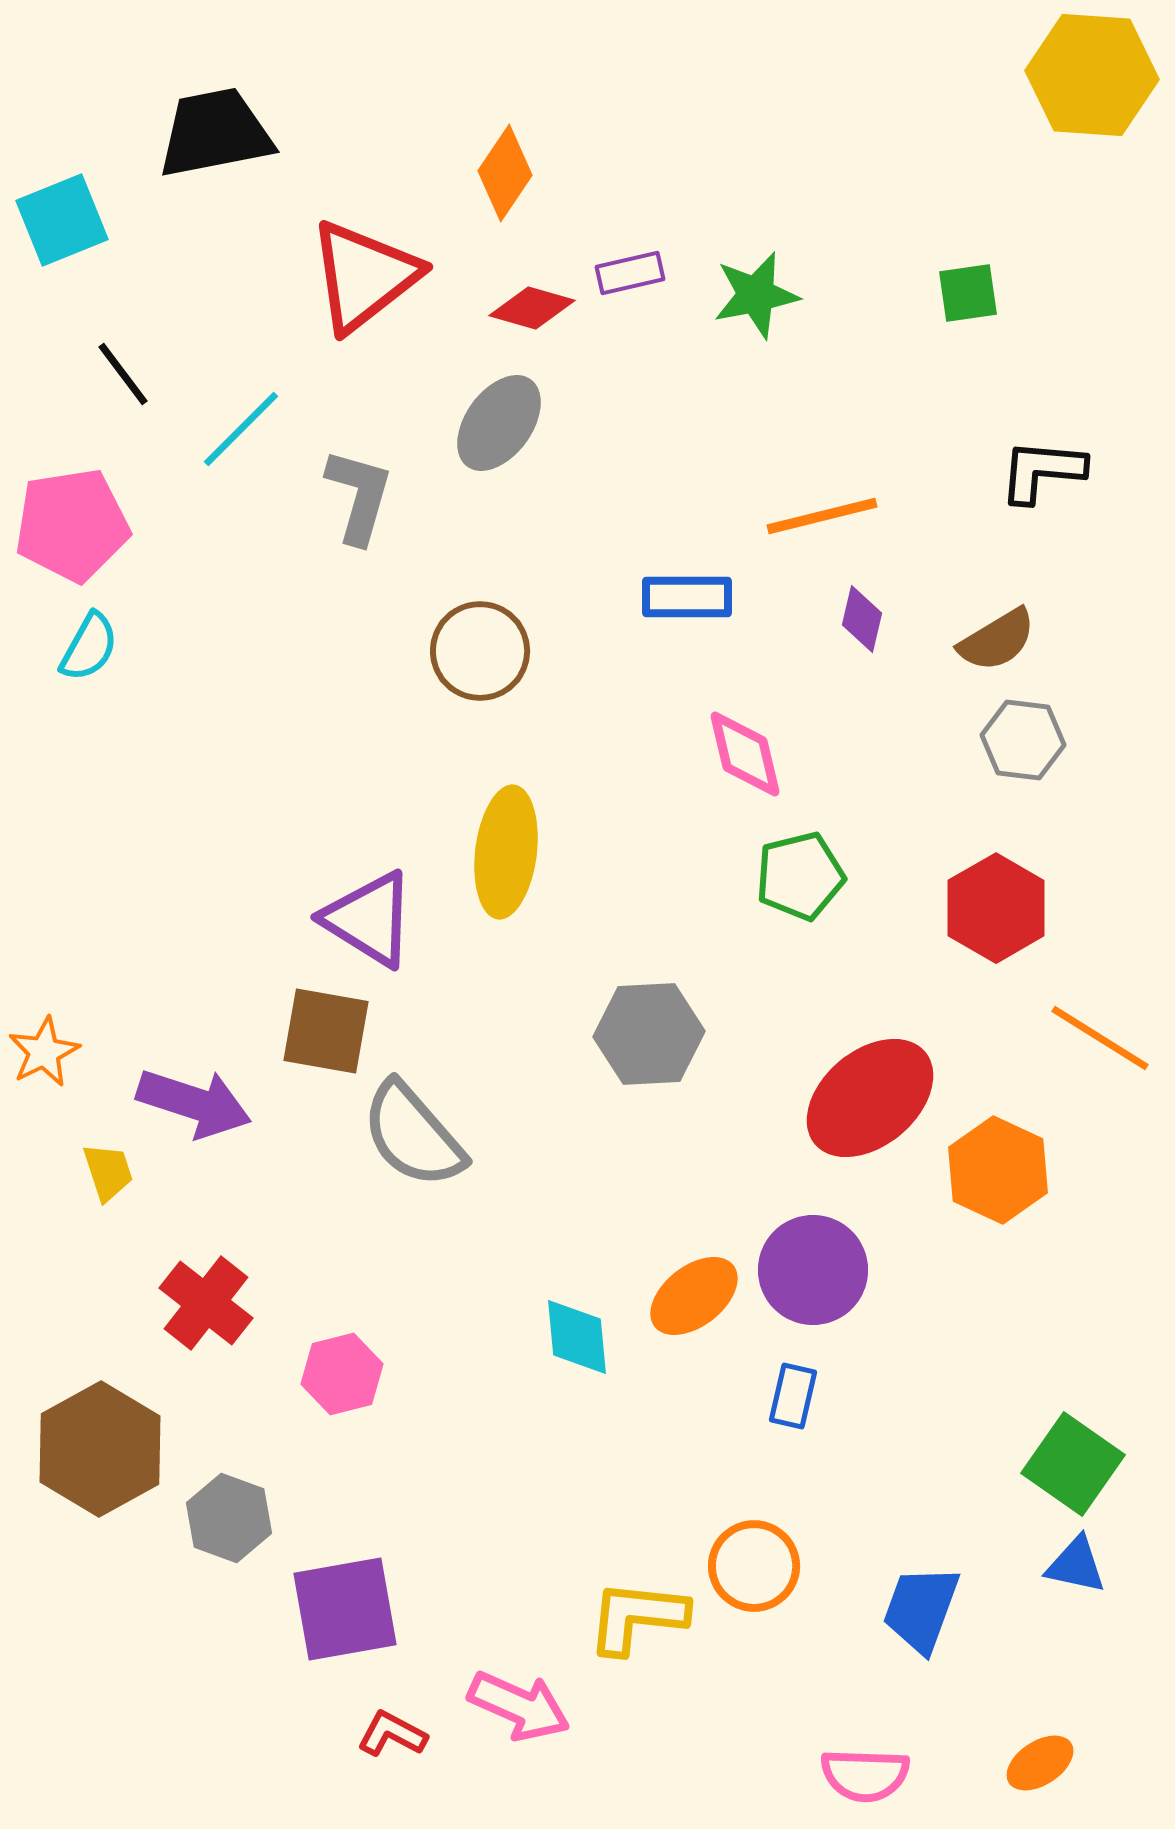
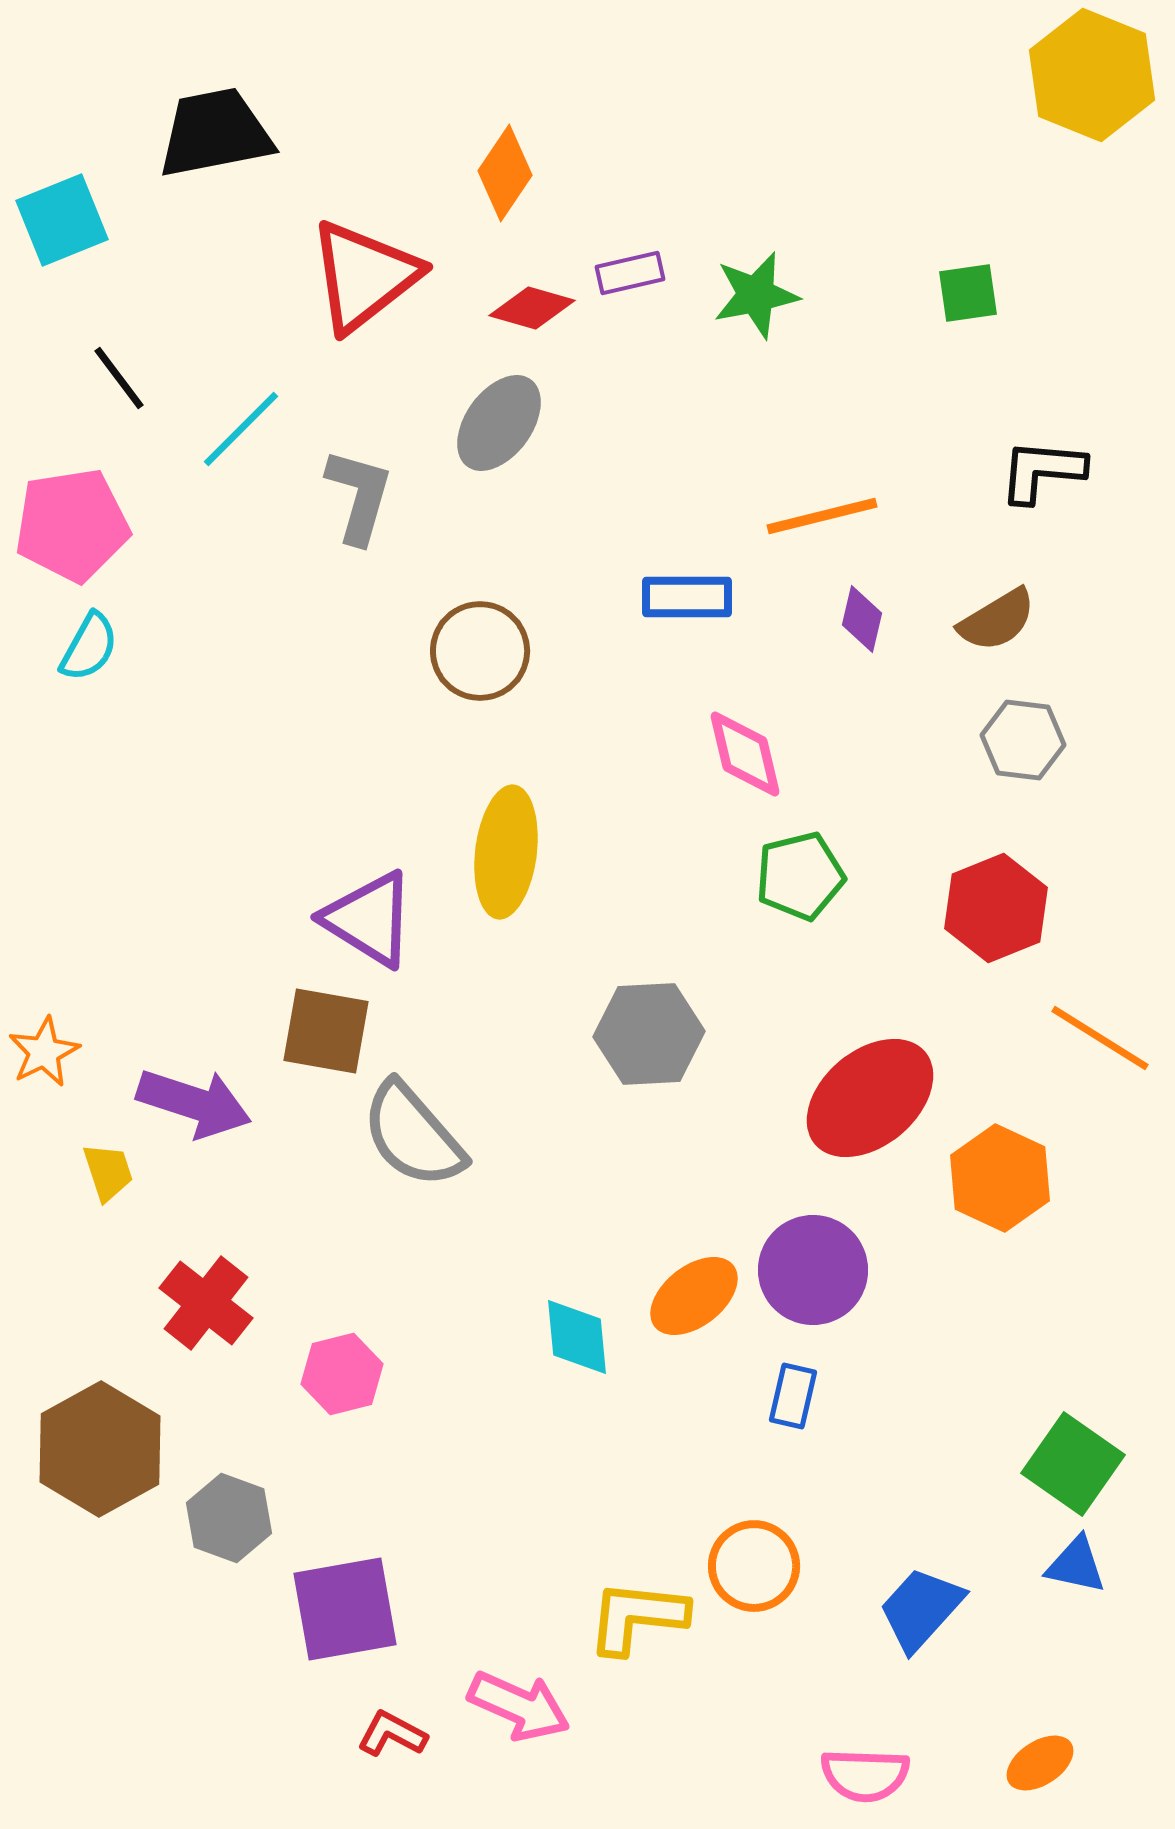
yellow hexagon at (1092, 75): rotated 18 degrees clockwise
black line at (123, 374): moved 4 px left, 4 px down
brown semicircle at (997, 640): moved 20 px up
red hexagon at (996, 908): rotated 8 degrees clockwise
orange hexagon at (998, 1170): moved 2 px right, 8 px down
blue trapezoid at (921, 1609): rotated 22 degrees clockwise
